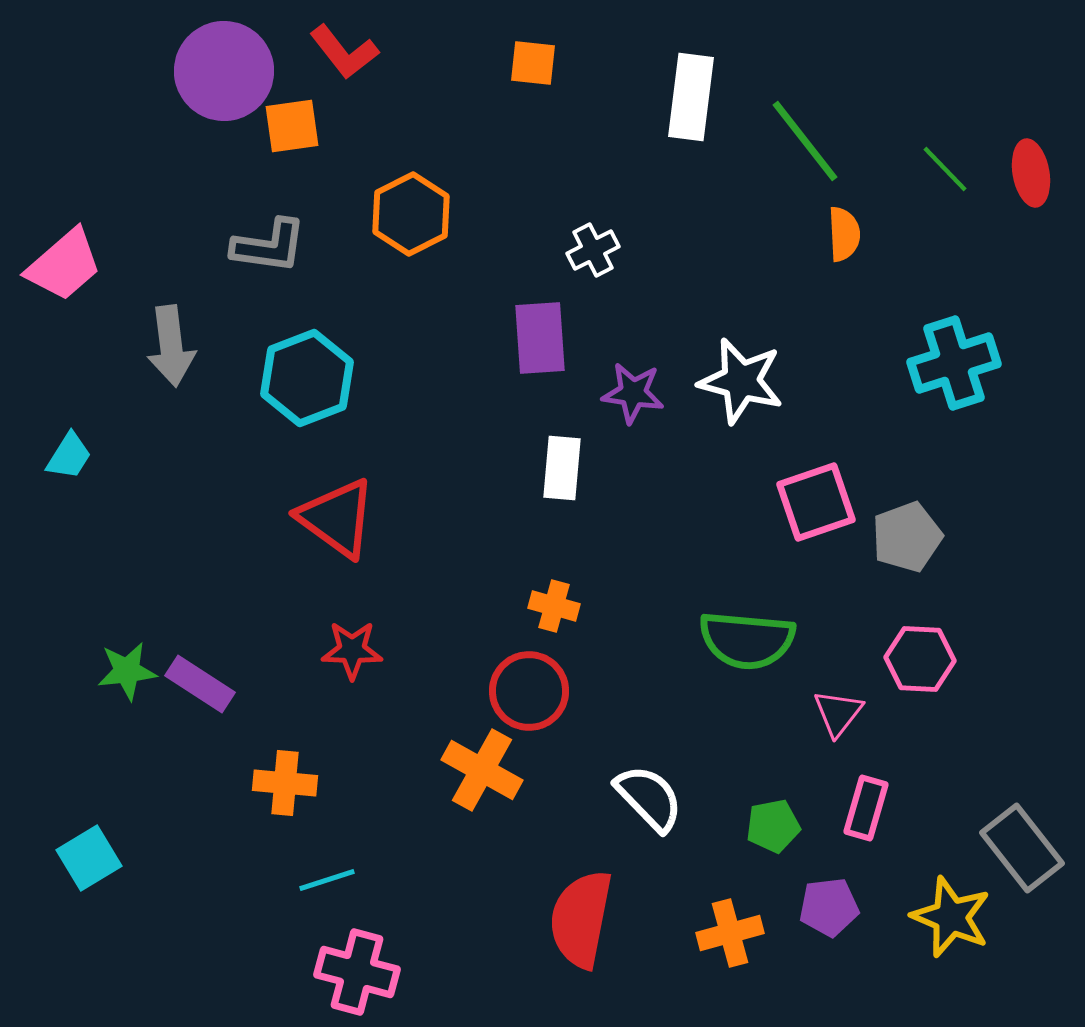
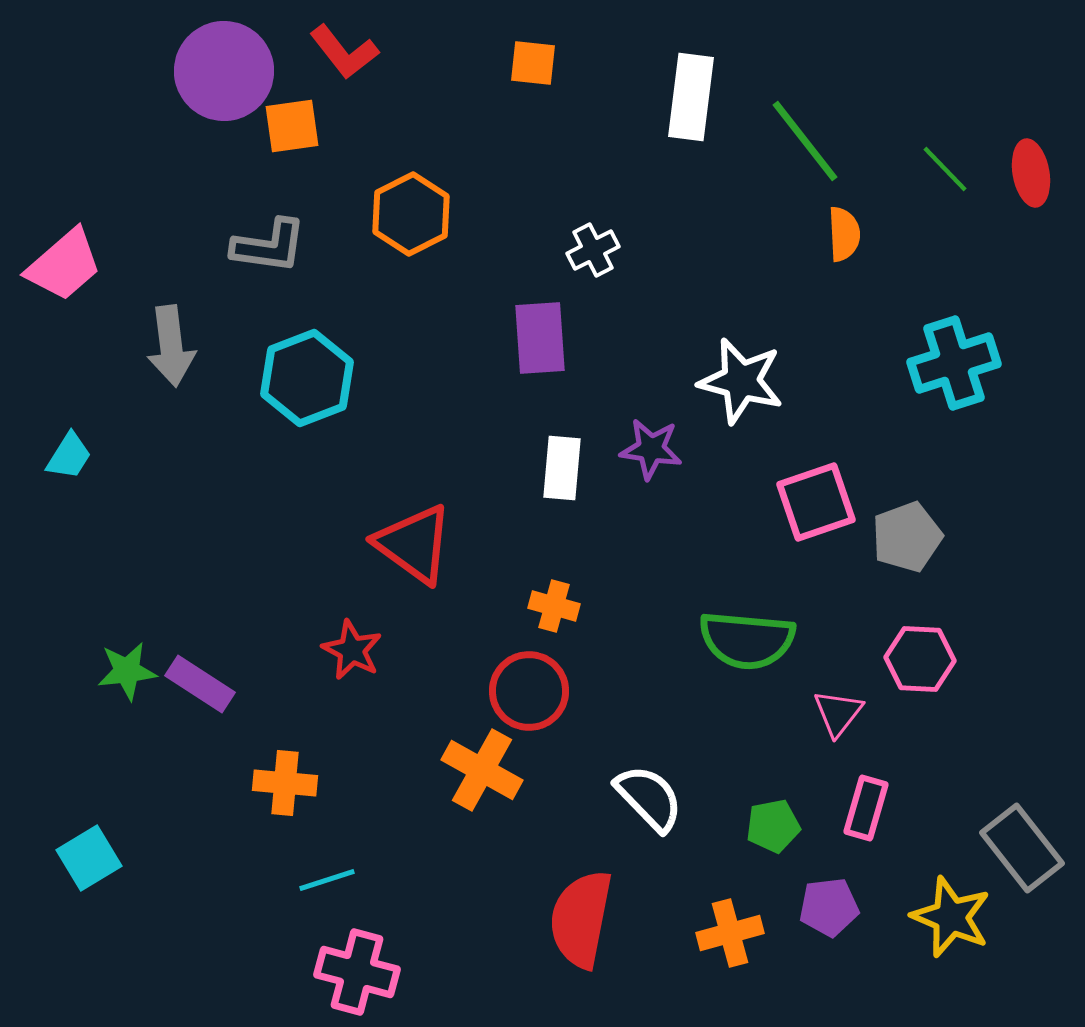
purple star at (633, 393): moved 18 px right, 56 px down
red triangle at (337, 518): moved 77 px right, 26 px down
red star at (352, 650): rotated 26 degrees clockwise
